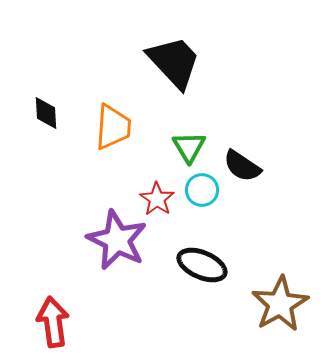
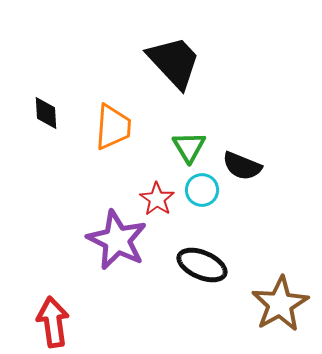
black semicircle: rotated 12 degrees counterclockwise
